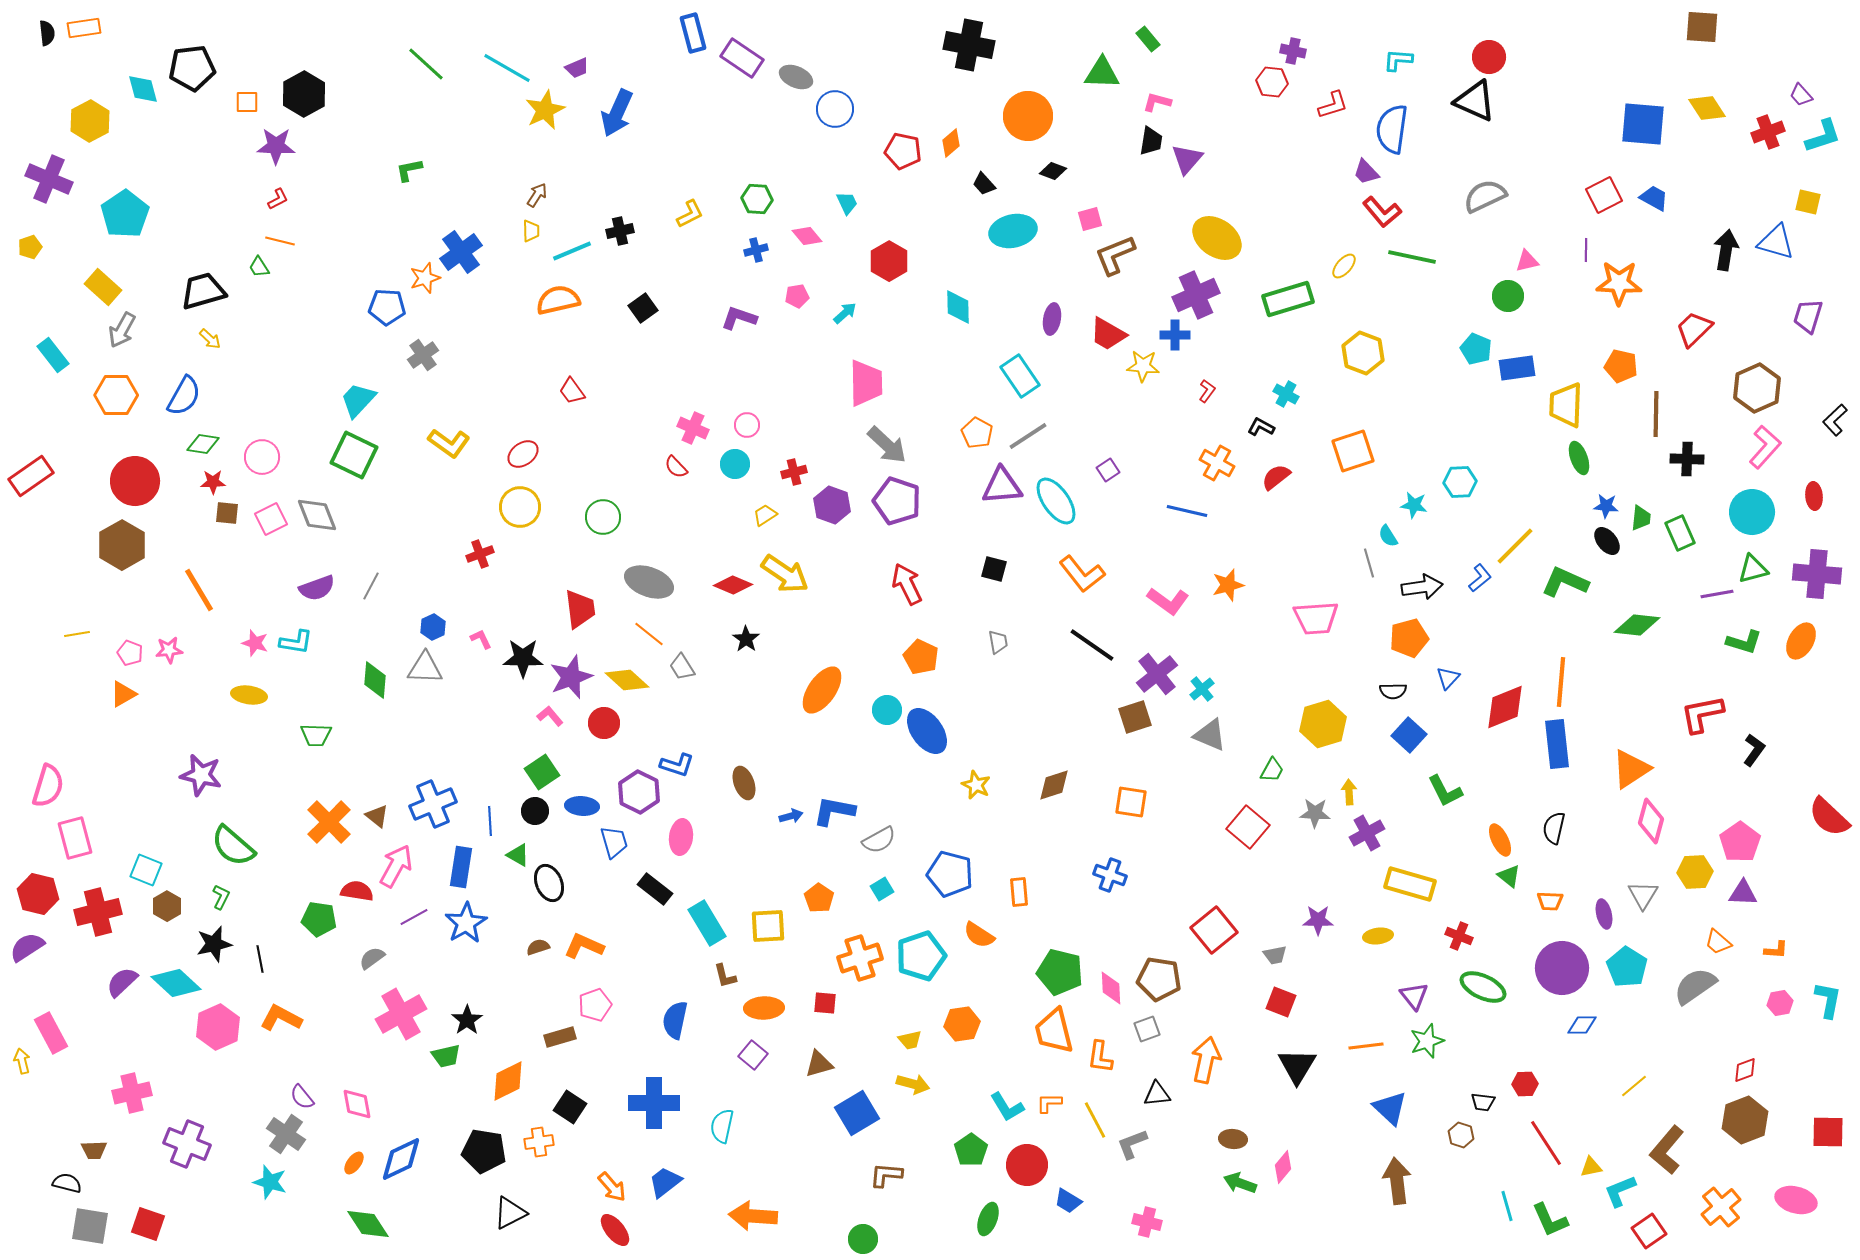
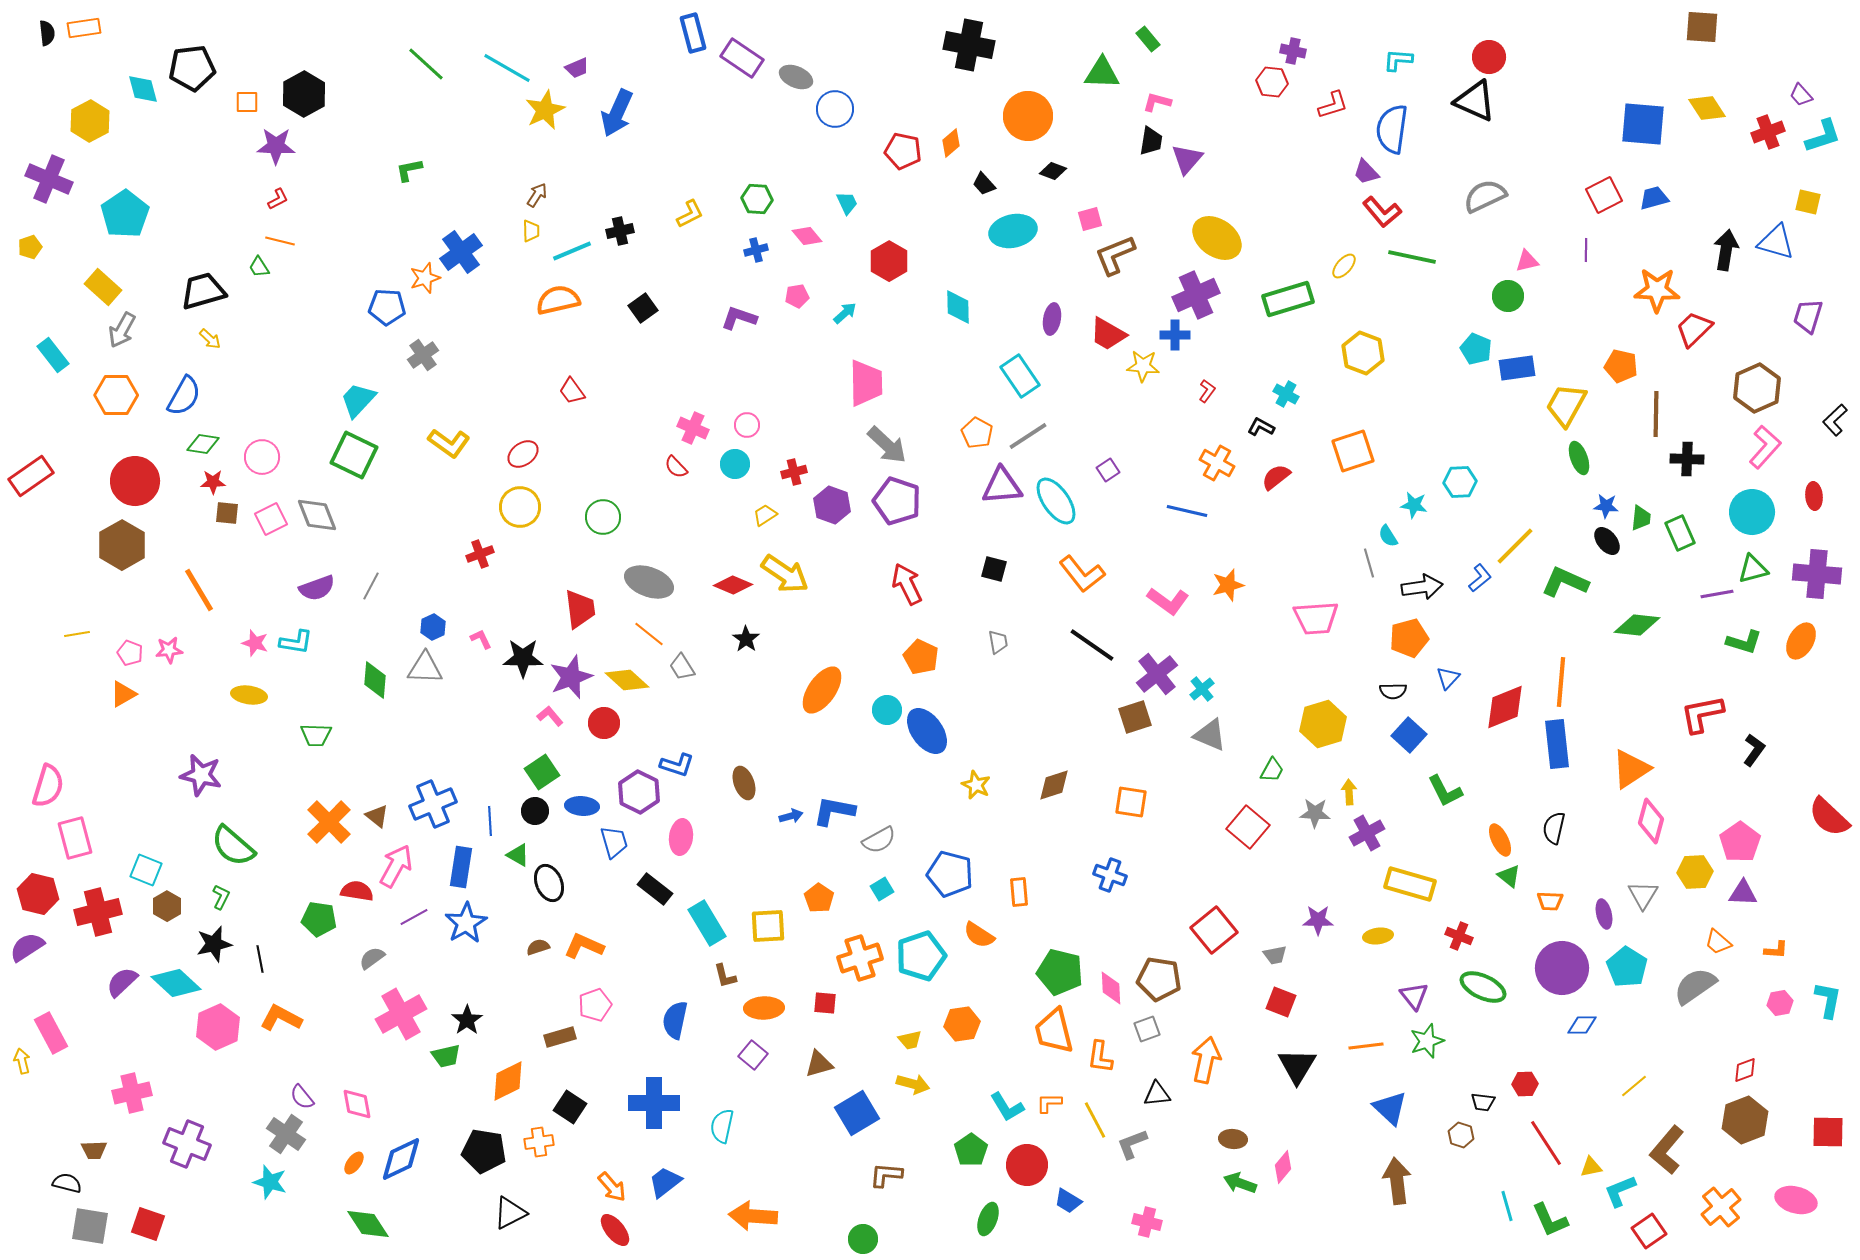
blue trapezoid at (1654, 198): rotated 44 degrees counterclockwise
orange star at (1619, 283): moved 38 px right, 7 px down
yellow trapezoid at (1566, 405): rotated 27 degrees clockwise
